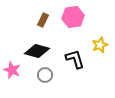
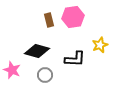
brown rectangle: moved 6 px right; rotated 40 degrees counterclockwise
black L-shape: rotated 110 degrees clockwise
